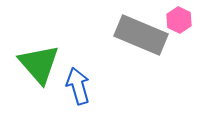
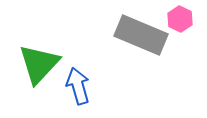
pink hexagon: moved 1 px right, 1 px up
green triangle: rotated 24 degrees clockwise
